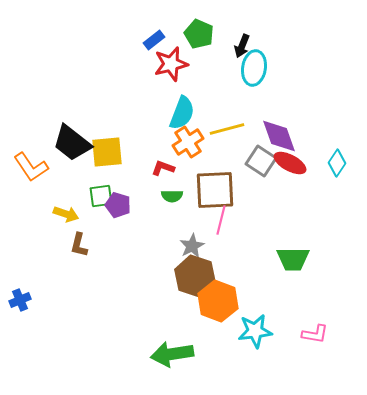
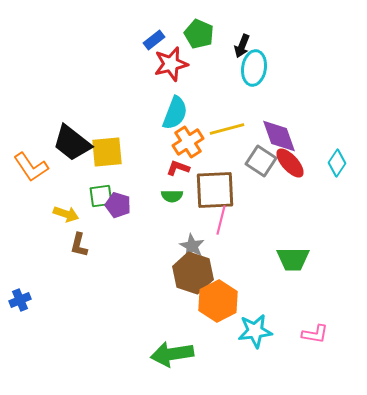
cyan semicircle: moved 7 px left
red ellipse: rotated 20 degrees clockwise
red L-shape: moved 15 px right
gray star: rotated 15 degrees counterclockwise
brown hexagon: moved 2 px left, 3 px up
orange hexagon: rotated 12 degrees clockwise
